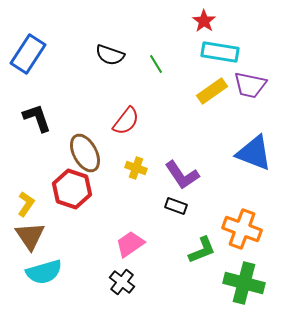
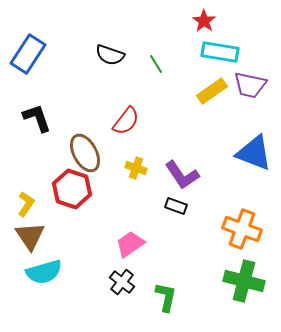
green L-shape: moved 36 px left, 47 px down; rotated 56 degrees counterclockwise
green cross: moved 2 px up
